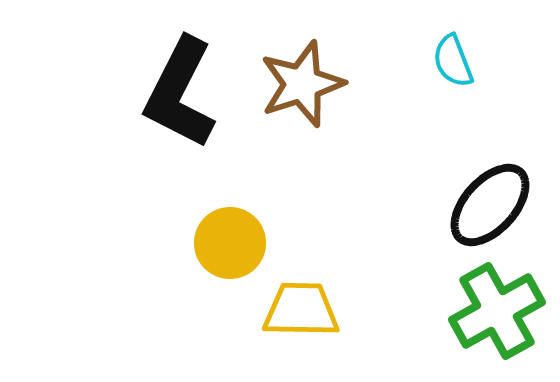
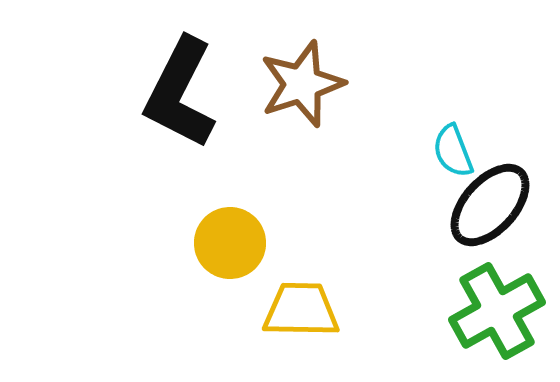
cyan semicircle: moved 90 px down
